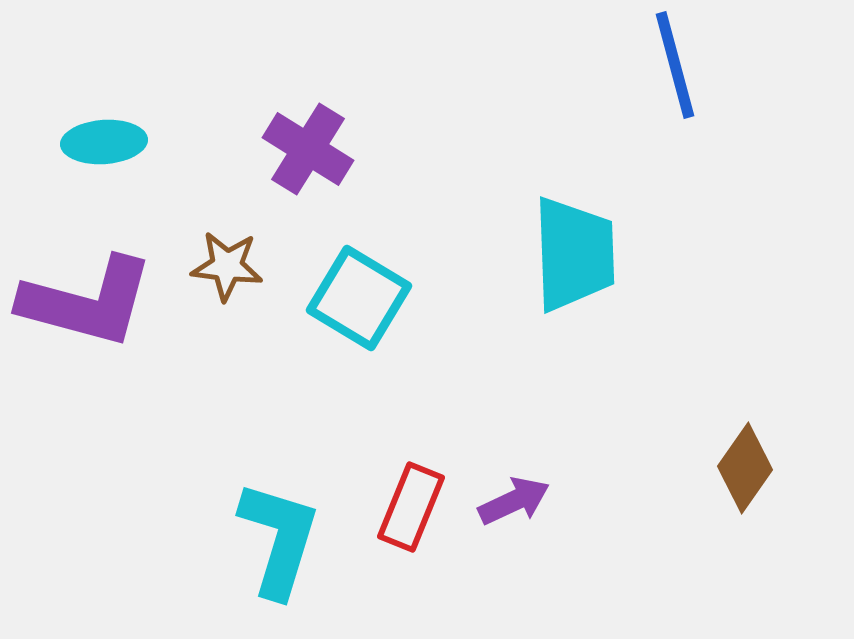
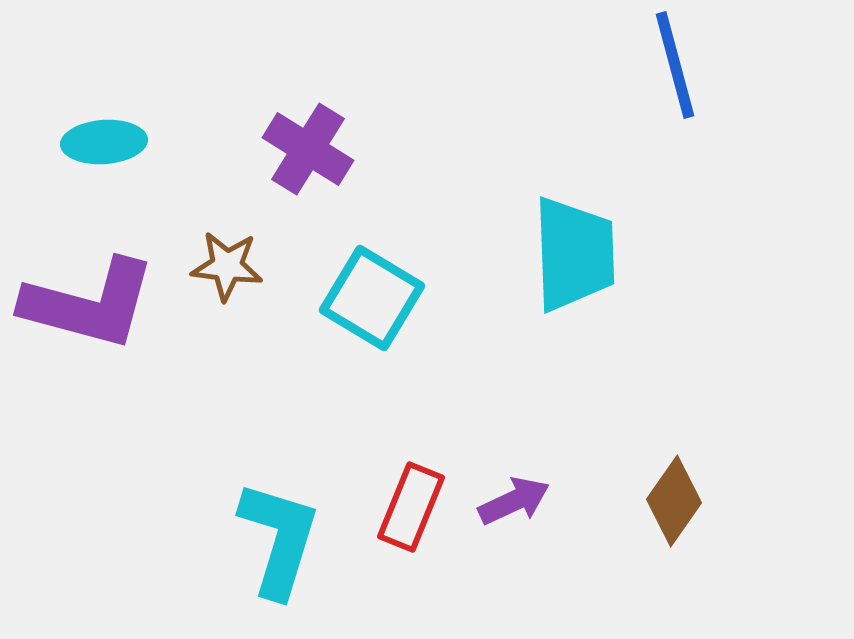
cyan square: moved 13 px right
purple L-shape: moved 2 px right, 2 px down
brown diamond: moved 71 px left, 33 px down
